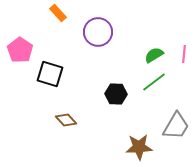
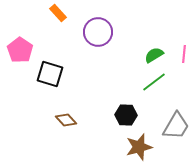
black hexagon: moved 10 px right, 21 px down
brown star: rotated 12 degrees counterclockwise
